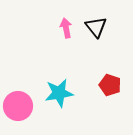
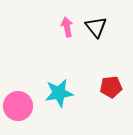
pink arrow: moved 1 px right, 1 px up
red pentagon: moved 1 px right, 2 px down; rotated 25 degrees counterclockwise
